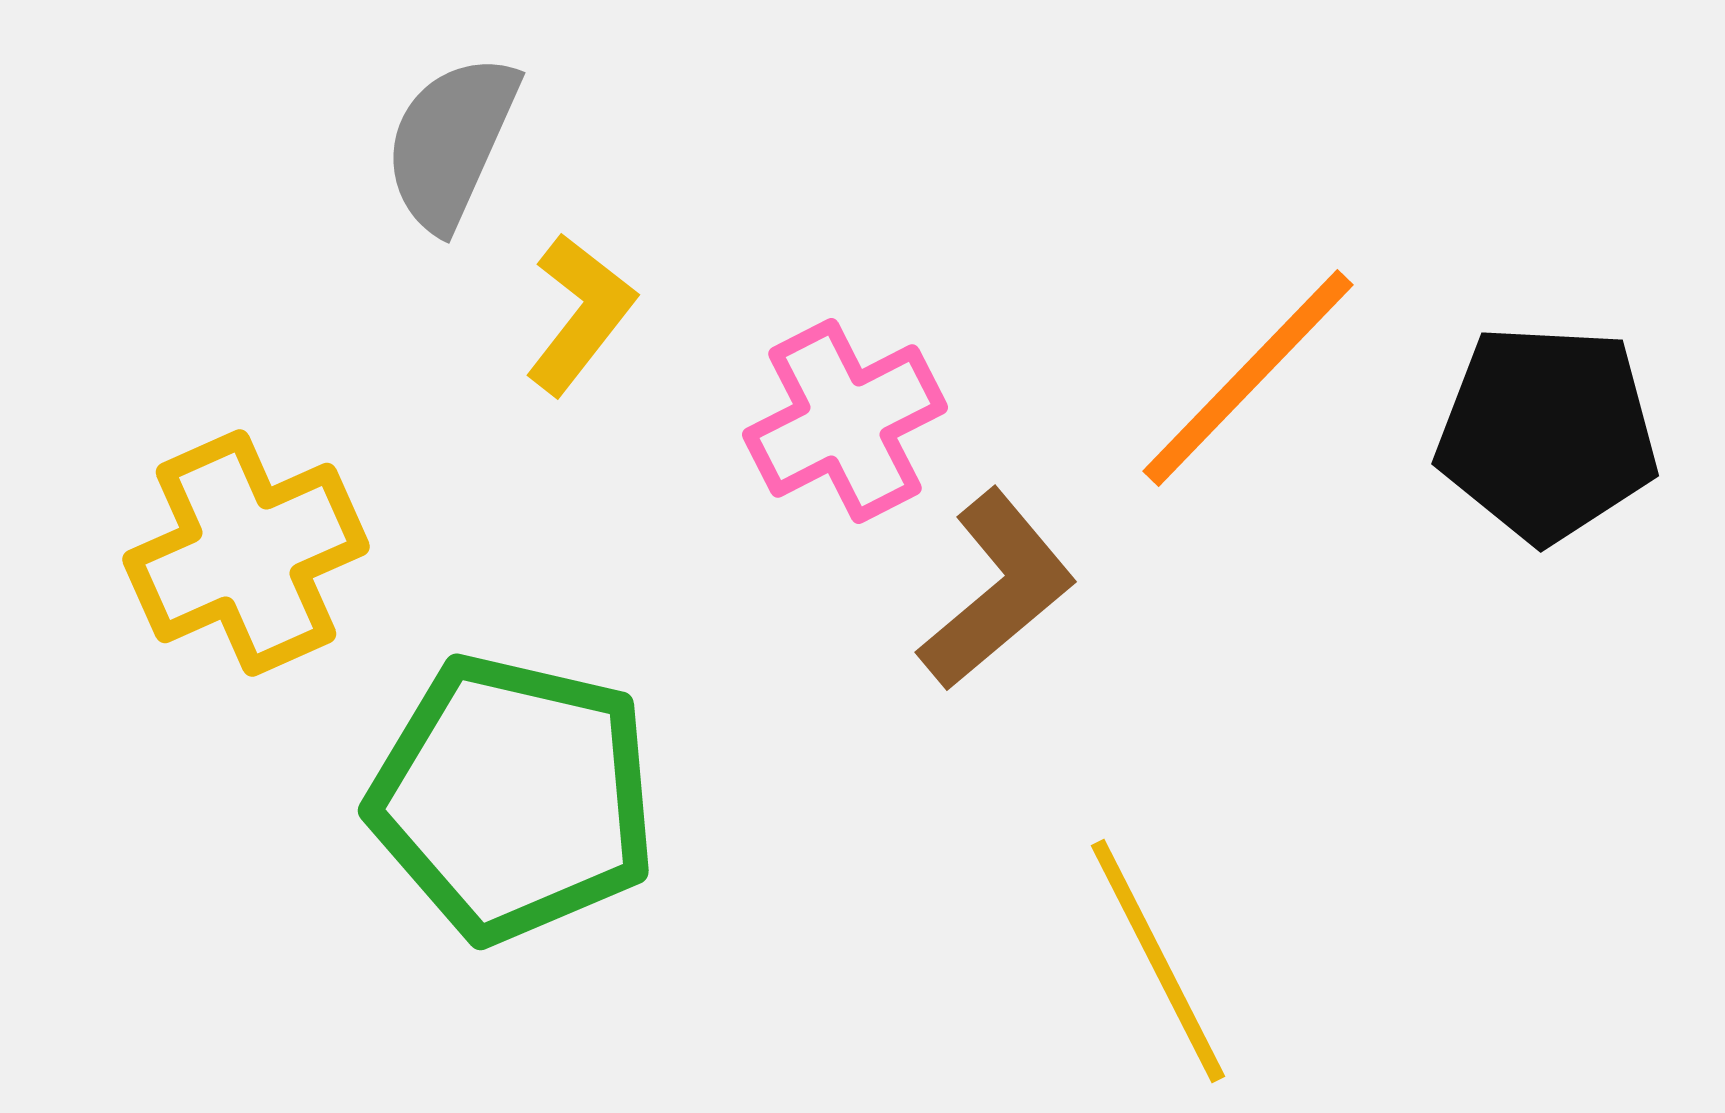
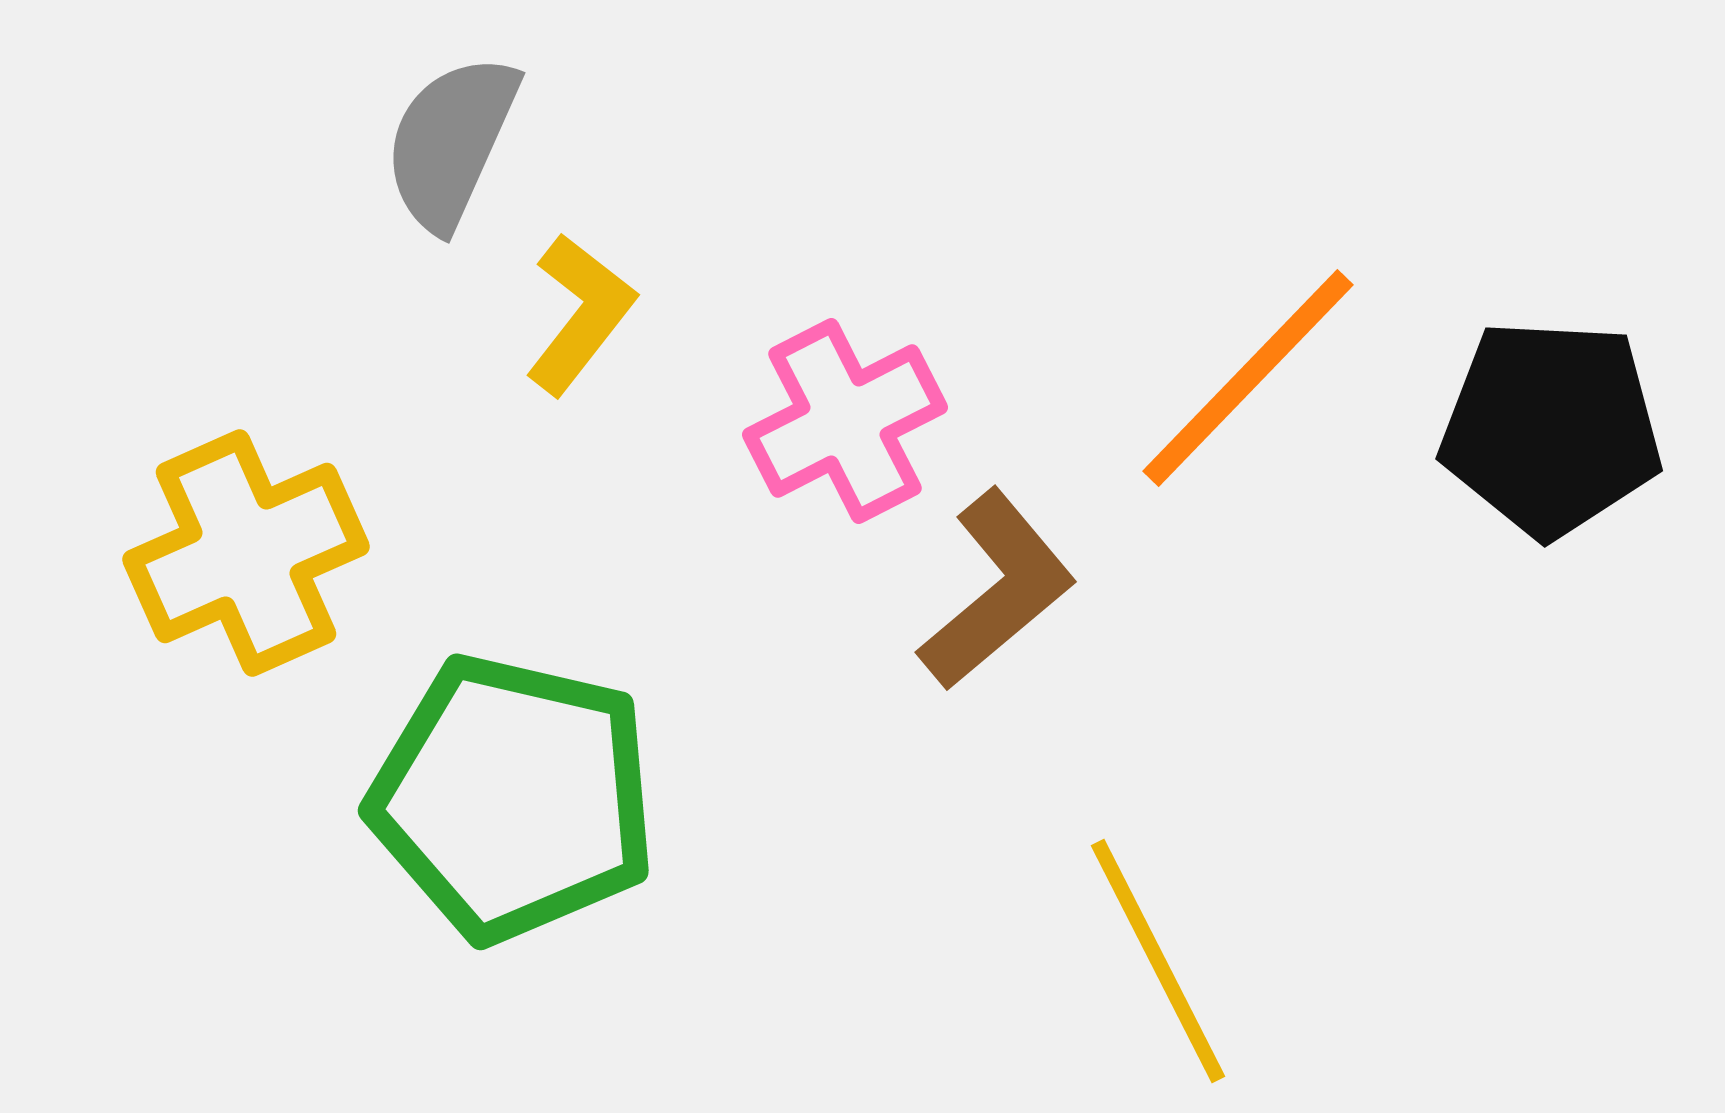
black pentagon: moved 4 px right, 5 px up
